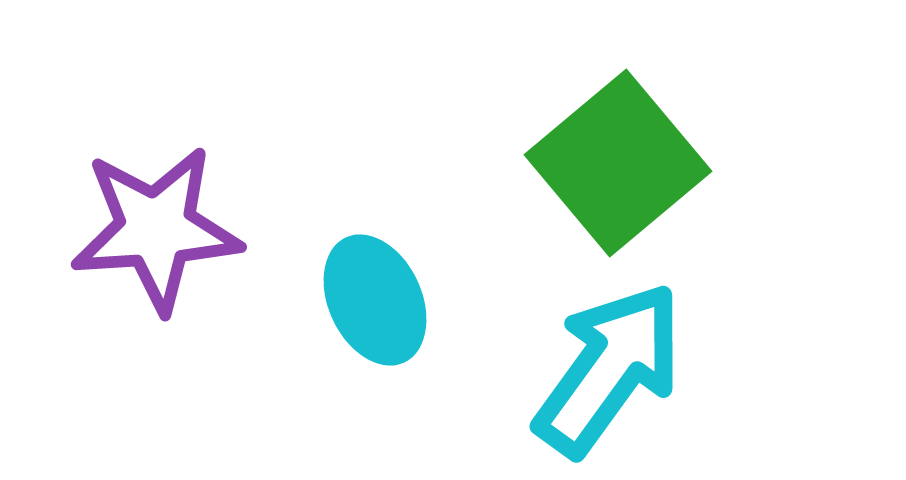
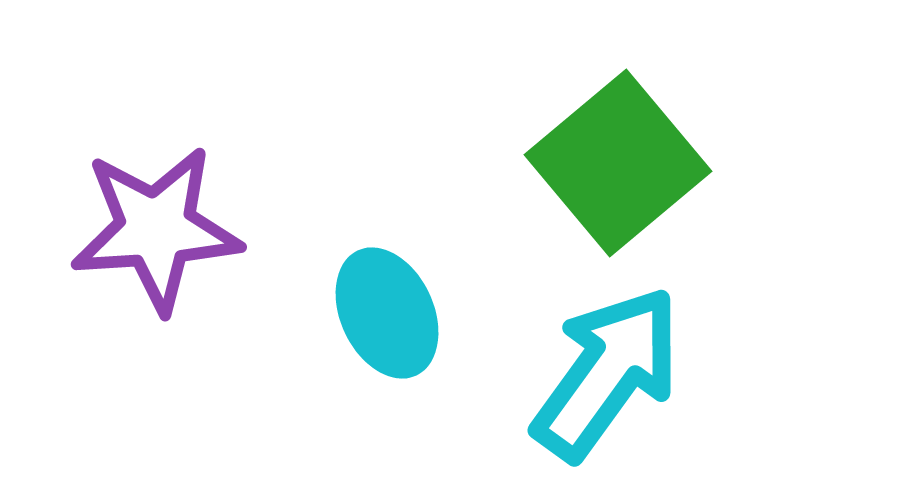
cyan ellipse: moved 12 px right, 13 px down
cyan arrow: moved 2 px left, 4 px down
